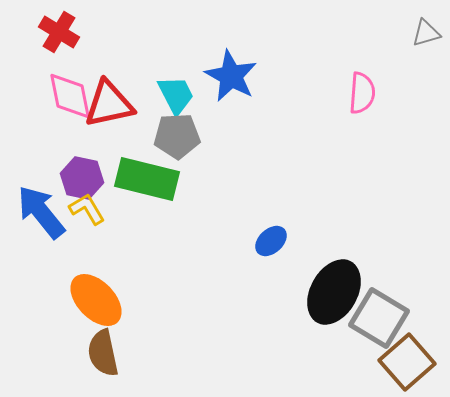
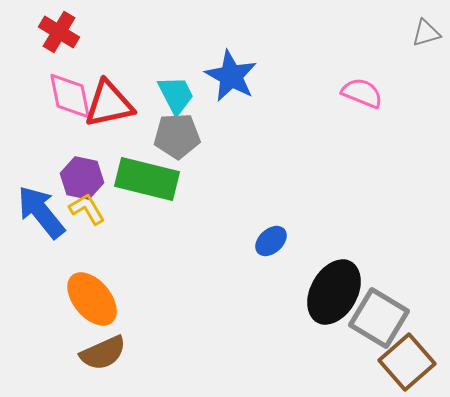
pink semicircle: rotated 72 degrees counterclockwise
orange ellipse: moved 4 px left, 1 px up; rotated 4 degrees clockwise
brown semicircle: rotated 102 degrees counterclockwise
